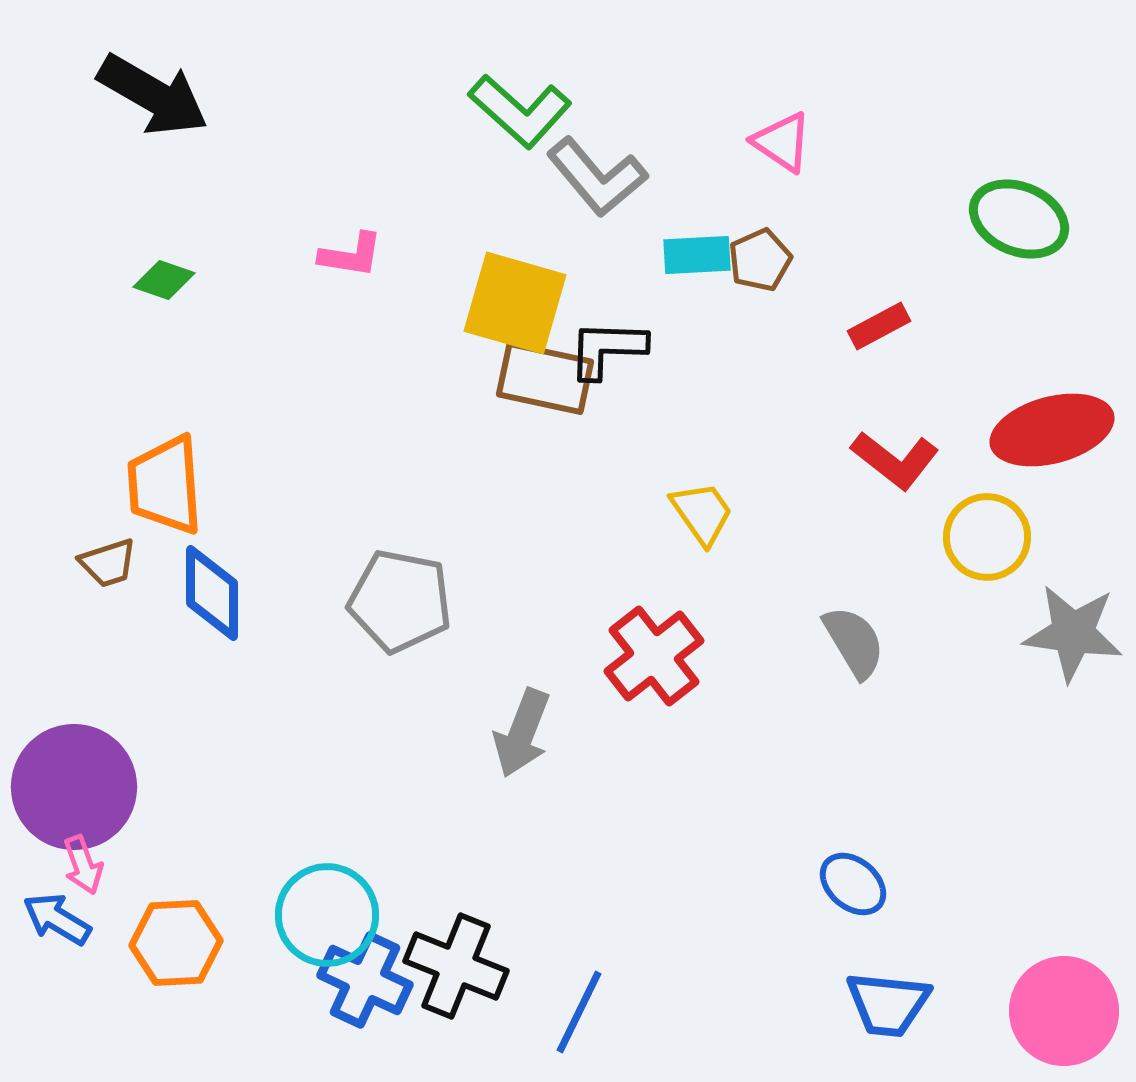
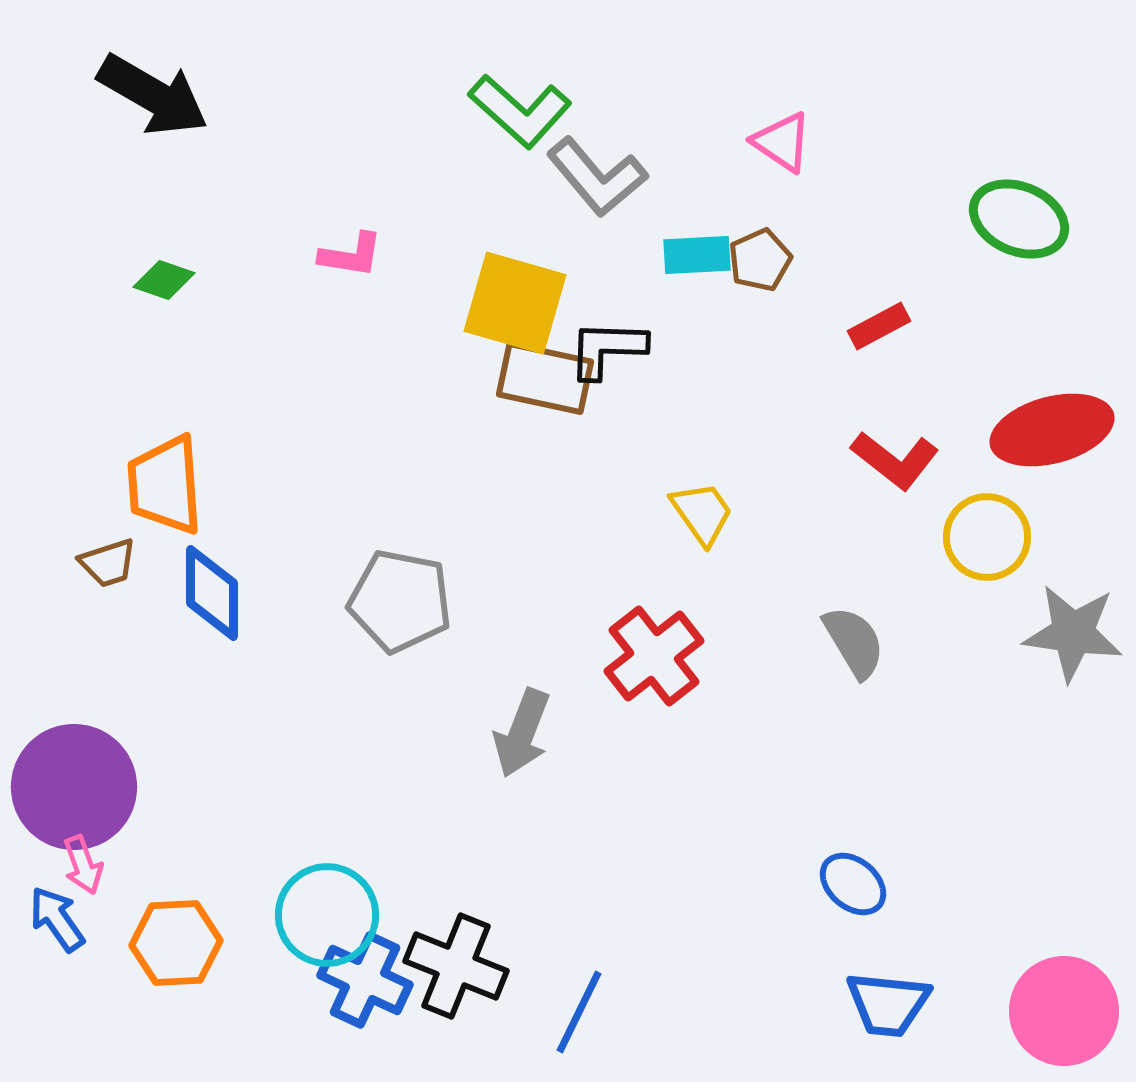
blue arrow: rotated 24 degrees clockwise
